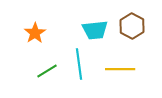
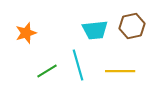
brown hexagon: rotated 20 degrees clockwise
orange star: moved 9 px left; rotated 15 degrees clockwise
cyan line: moved 1 px left, 1 px down; rotated 8 degrees counterclockwise
yellow line: moved 2 px down
